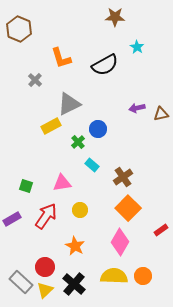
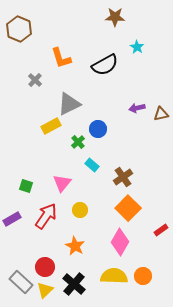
pink triangle: rotated 42 degrees counterclockwise
